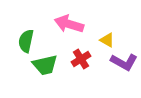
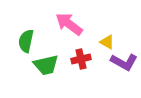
pink arrow: rotated 20 degrees clockwise
yellow triangle: moved 2 px down
red cross: rotated 18 degrees clockwise
green trapezoid: moved 1 px right
